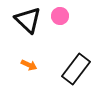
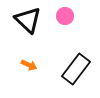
pink circle: moved 5 px right
